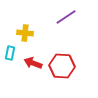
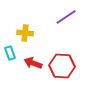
cyan rectangle: rotated 32 degrees counterclockwise
